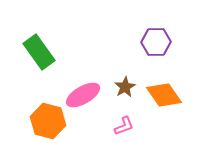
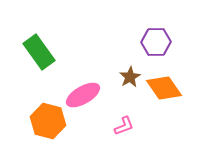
brown star: moved 5 px right, 10 px up
orange diamond: moved 7 px up
